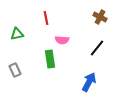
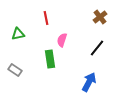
brown cross: rotated 24 degrees clockwise
green triangle: moved 1 px right
pink semicircle: rotated 104 degrees clockwise
gray rectangle: rotated 32 degrees counterclockwise
